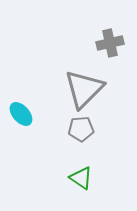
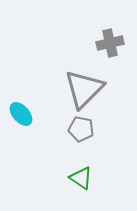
gray pentagon: rotated 15 degrees clockwise
